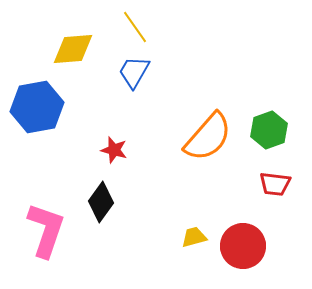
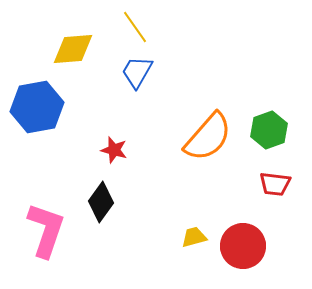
blue trapezoid: moved 3 px right
